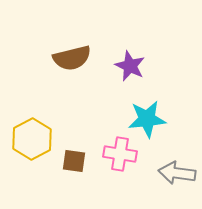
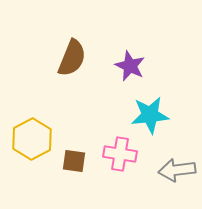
brown semicircle: rotated 54 degrees counterclockwise
cyan star: moved 3 px right, 4 px up
gray arrow: moved 3 px up; rotated 15 degrees counterclockwise
